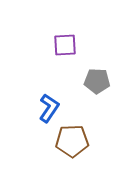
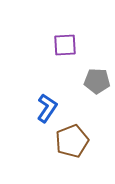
blue L-shape: moved 2 px left
brown pentagon: rotated 20 degrees counterclockwise
